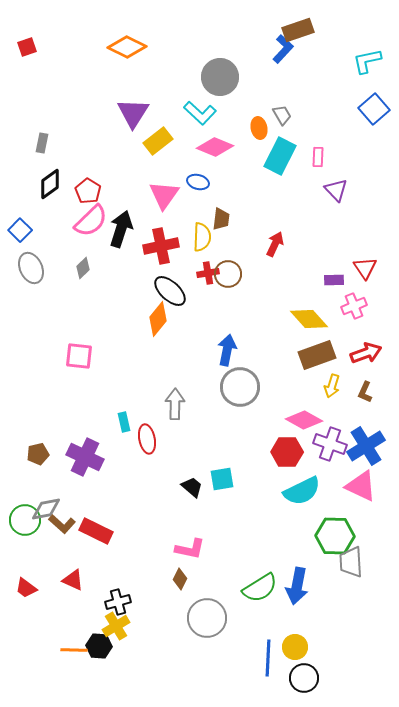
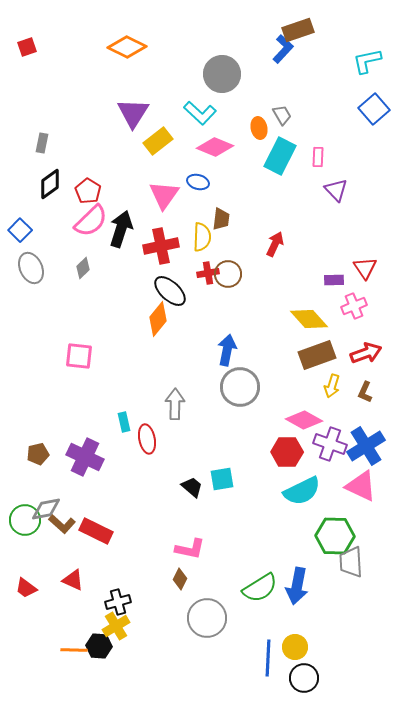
gray circle at (220, 77): moved 2 px right, 3 px up
